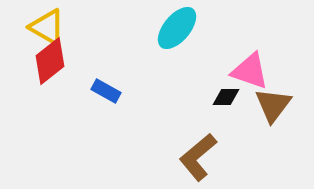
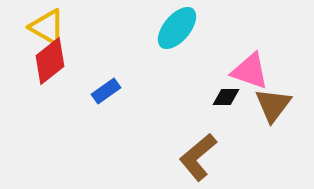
blue rectangle: rotated 64 degrees counterclockwise
